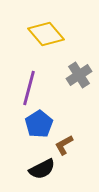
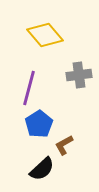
yellow diamond: moved 1 px left, 1 px down
gray cross: rotated 25 degrees clockwise
black semicircle: rotated 16 degrees counterclockwise
